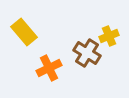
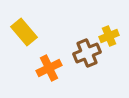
brown cross: rotated 36 degrees clockwise
